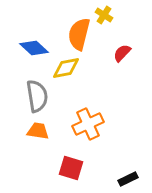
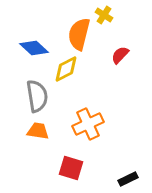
red semicircle: moved 2 px left, 2 px down
yellow diamond: moved 1 px down; rotated 16 degrees counterclockwise
